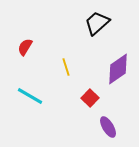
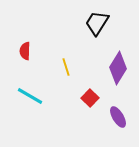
black trapezoid: rotated 16 degrees counterclockwise
red semicircle: moved 4 px down; rotated 30 degrees counterclockwise
purple diamond: moved 1 px up; rotated 24 degrees counterclockwise
purple ellipse: moved 10 px right, 10 px up
